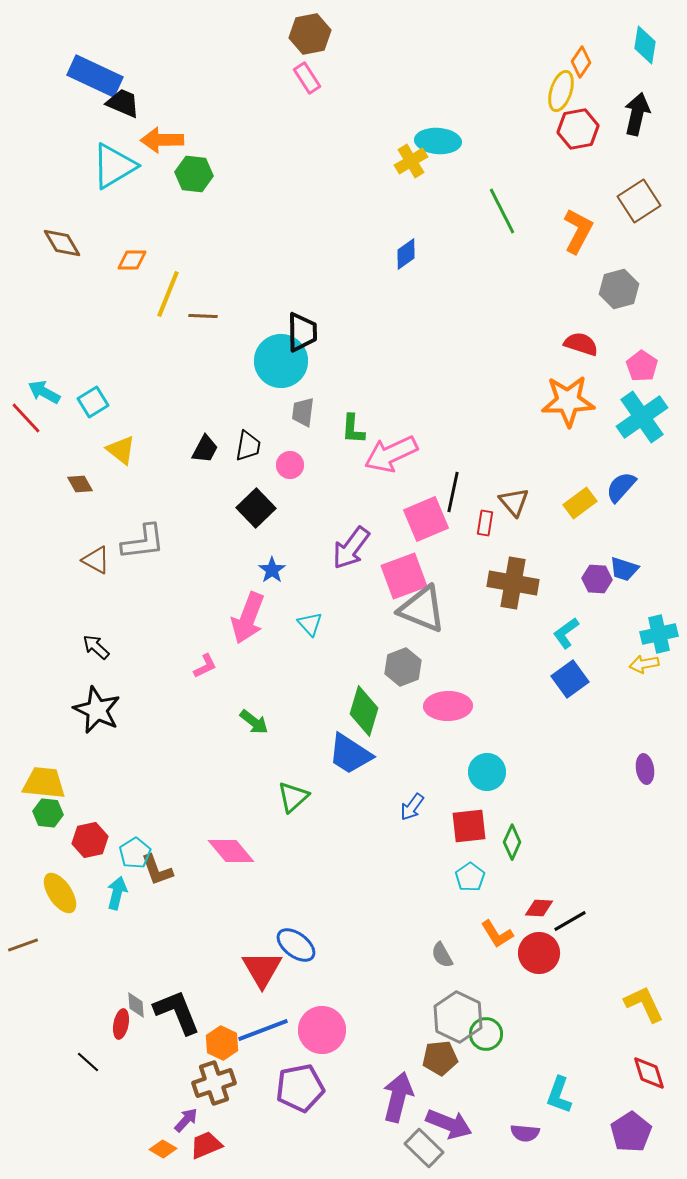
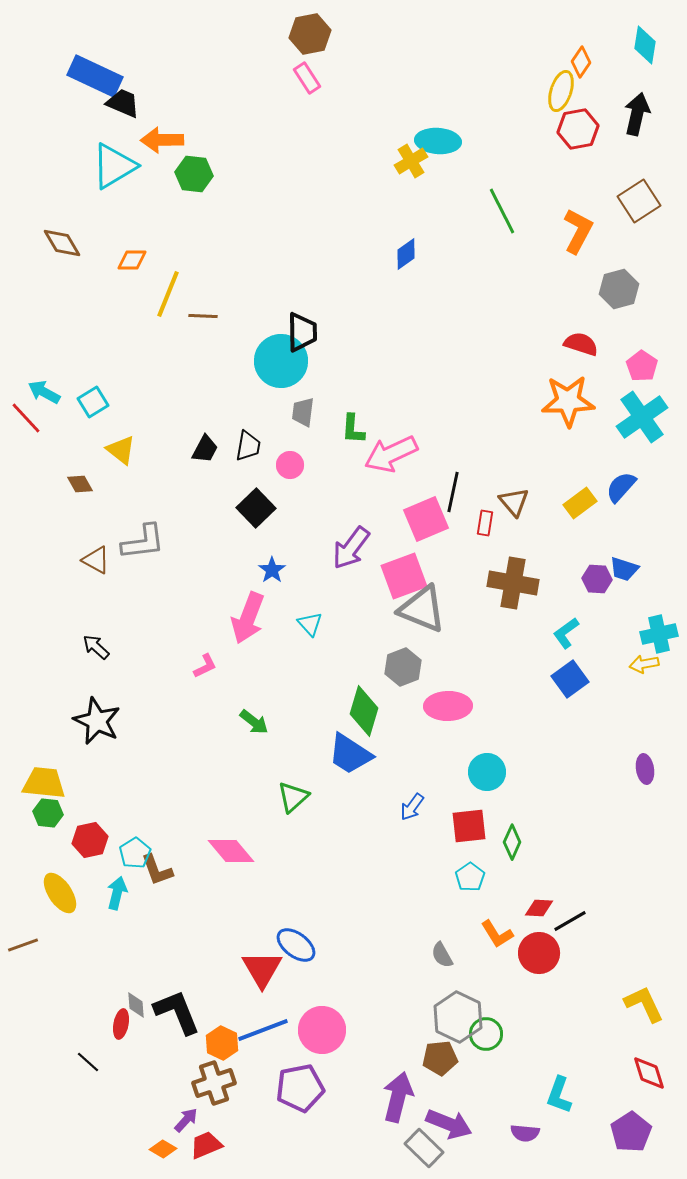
black star at (97, 710): moved 11 px down
